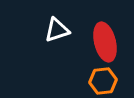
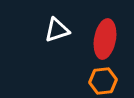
red ellipse: moved 3 px up; rotated 24 degrees clockwise
